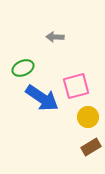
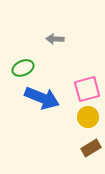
gray arrow: moved 2 px down
pink square: moved 11 px right, 3 px down
blue arrow: rotated 12 degrees counterclockwise
brown rectangle: moved 1 px down
